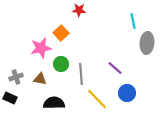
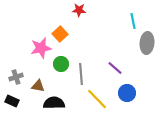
orange square: moved 1 px left, 1 px down
brown triangle: moved 2 px left, 7 px down
black rectangle: moved 2 px right, 3 px down
